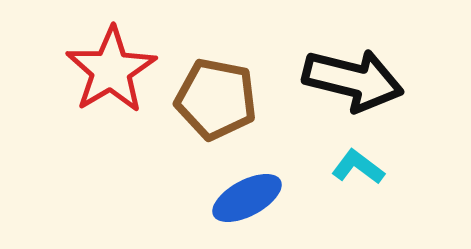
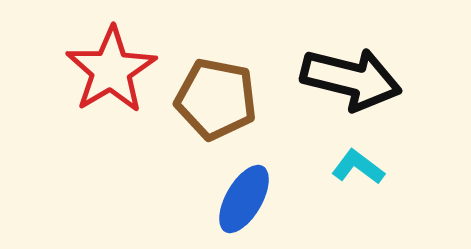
black arrow: moved 2 px left, 1 px up
blue ellipse: moved 3 px left, 1 px down; rotated 32 degrees counterclockwise
